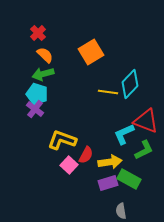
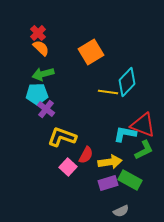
orange semicircle: moved 4 px left, 7 px up
cyan diamond: moved 3 px left, 2 px up
cyan pentagon: rotated 20 degrees counterclockwise
purple cross: moved 11 px right
red triangle: moved 3 px left, 4 px down
cyan L-shape: moved 1 px right; rotated 35 degrees clockwise
yellow L-shape: moved 3 px up
pink square: moved 1 px left, 2 px down
green rectangle: moved 1 px right, 1 px down
gray semicircle: rotated 105 degrees counterclockwise
